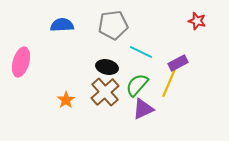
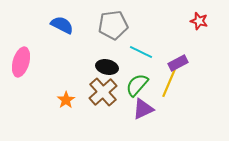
red star: moved 2 px right
blue semicircle: rotated 30 degrees clockwise
brown cross: moved 2 px left
